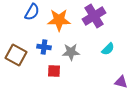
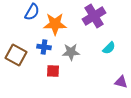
orange star: moved 4 px left, 4 px down
cyan semicircle: moved 1 px right, 1 px up
red square: moved 1 px left
